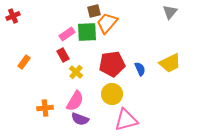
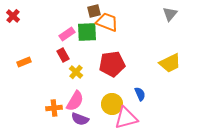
gray triangle: moved 2 px down
red cross: rotated 24 degrees counterclockwise
orange trapezoid: moved 1 px up; rotated 70 degrees clockwise
orange rectangle: rotated 32 degrees clockwise
blue semicircle: moved 25 px down
yellow circle: moved 10 px down
orange cross: moved 9 px right
pink triangle: moved 2 px up
